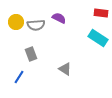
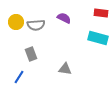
purple semicircle: moved 5 px right
cyan rectangle: rotated 18 degrees counterclockwise
gray triangle: rotated 24 degrees counterclockwise
